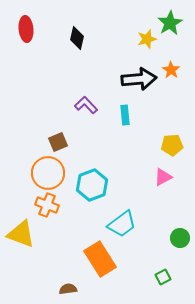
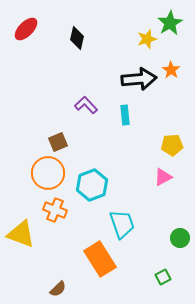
red ellipse: rotated 50 degrees clockwise
orange cross: moved 8 px right, 5 px down
cyan trapezoid: rotated 72 degrees counterclockwise
brown semicircle: moved 10 px left; rotated 144 degrees clockwise
